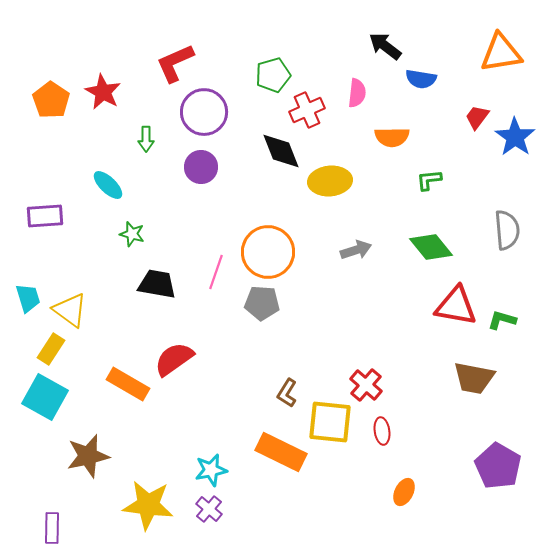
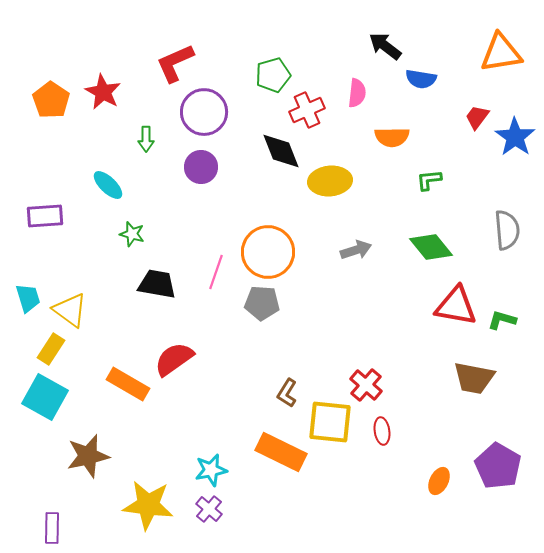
orange ellipse at (404, 492): moved 35 px right, 11 px up
